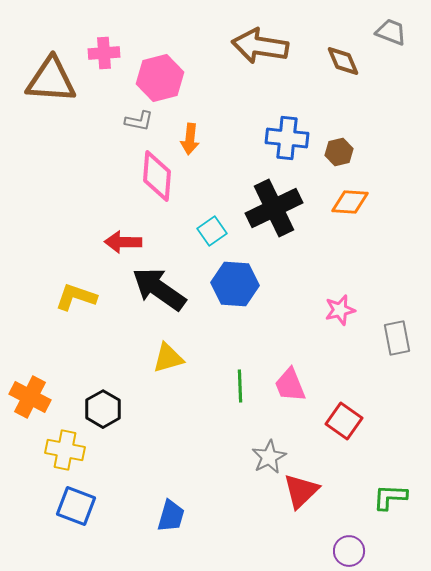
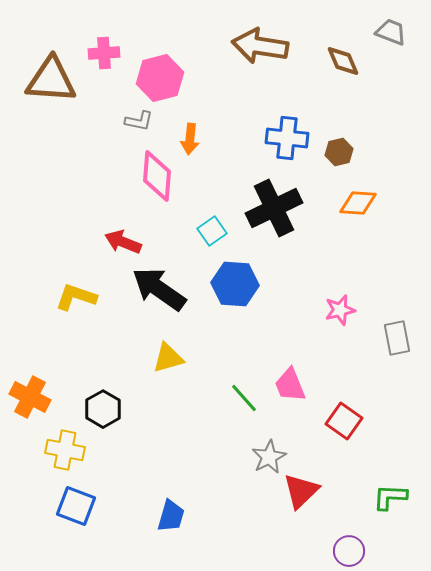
orange diamond: moved 8 px right, 1 px down
red arrow: rotated 21 degrees clockwise
green line: moved 4 px right, 12 px down; rotated 40 degrees counterclockwise
